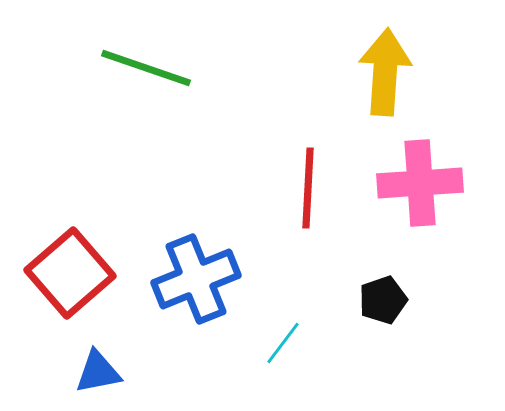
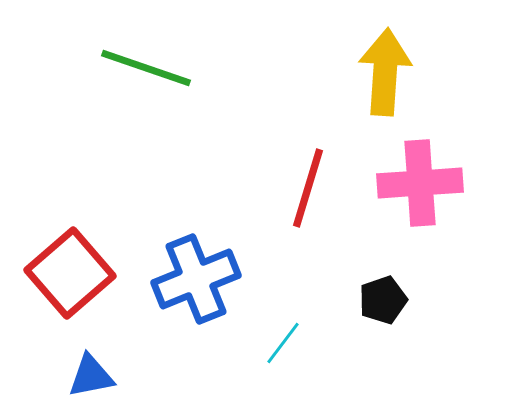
red line: rotated 14 degrees clockwise
blue triangle: moved 7 px left, 4 px down
